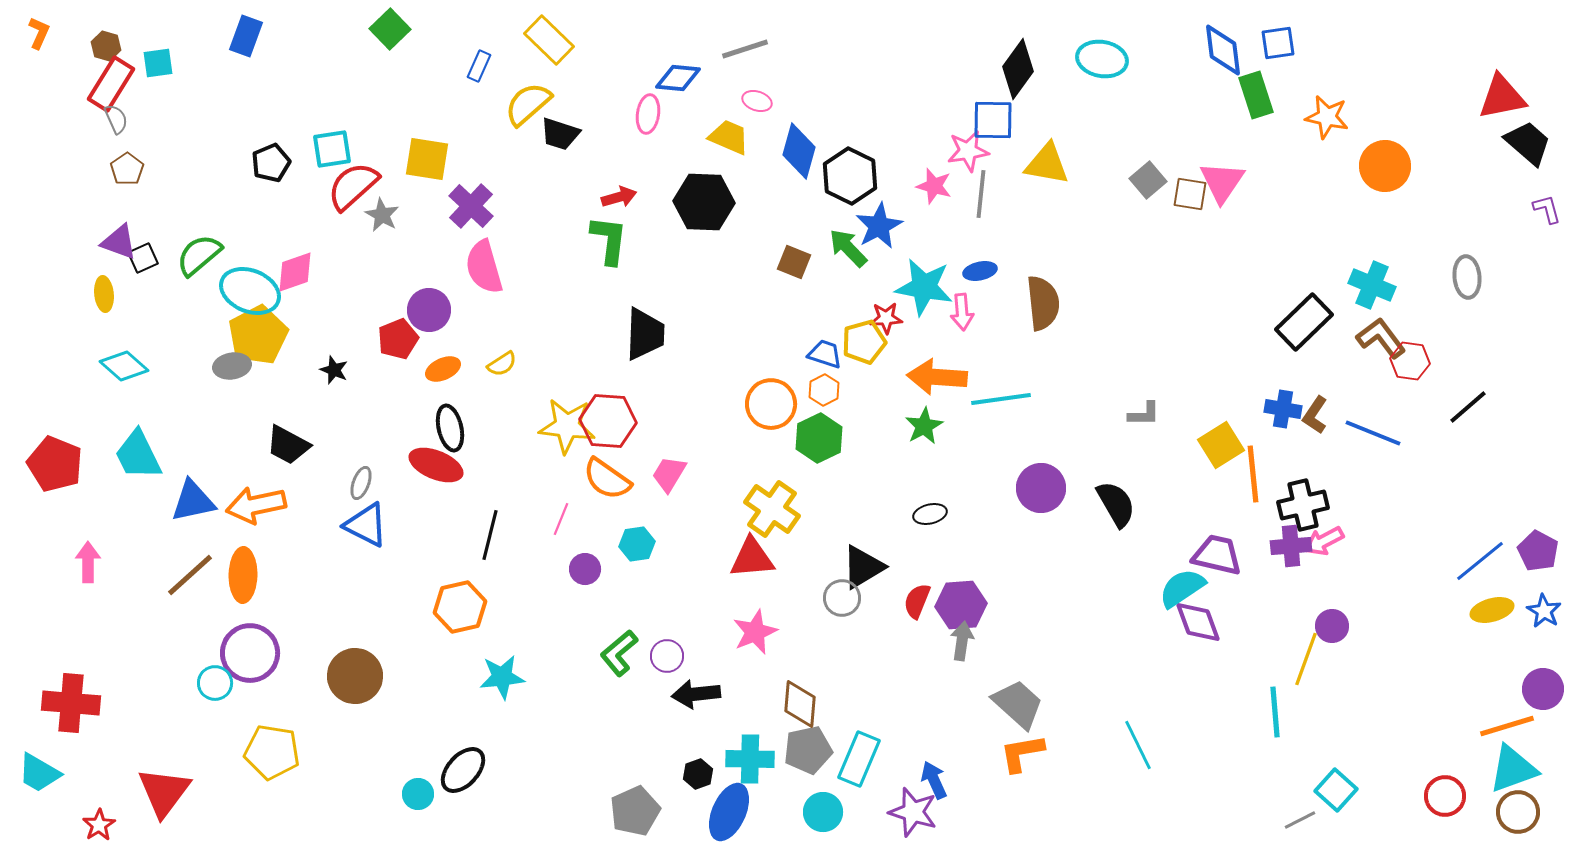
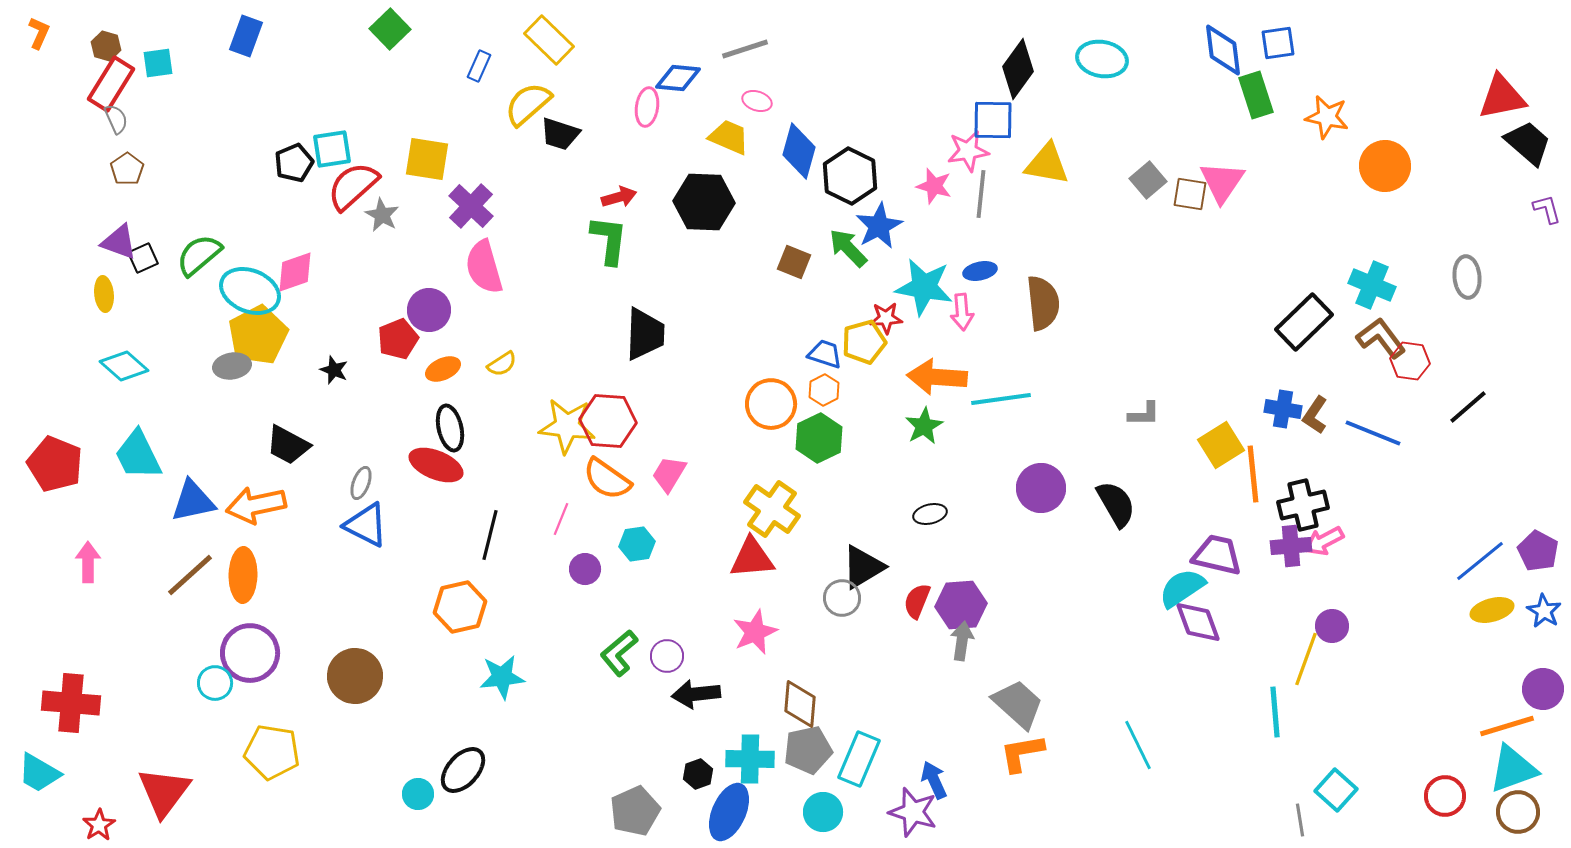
pink ellipse at (648, 114): moved 1 px left, 7 px up
black pentagon at (271, 163): moved 23 px right
gray line at (1300, 820): rotated 72 degrees counterclockwise
